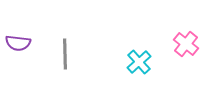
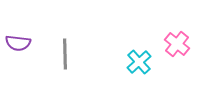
pink cross: moved 9 px left
